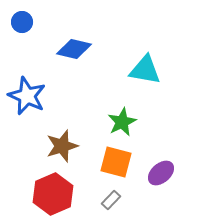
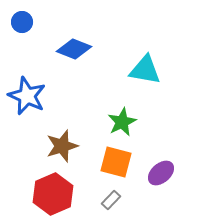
blue diamond: rotated 8 degrees clockwise
